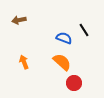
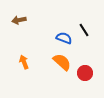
red circle: moved 11 px right, 10 px up
